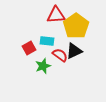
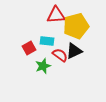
yellow pentagon: rotated 20 degrees clockwise
